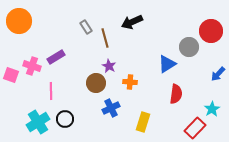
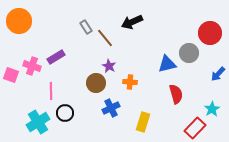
red circle: moved 1 px left, 2 px down
brown line: rotated 24 degrees counterclockwise
gray circle: moved 6 px down
blue triangle: rotated 18 degrees clockwise
red semicircle: rotated 24 degrees counterclockwise
black circle: moved 6 px up
